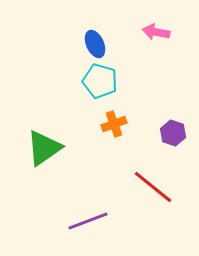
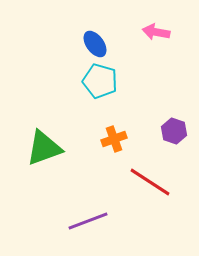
blue ellipse: rotated 12 degrees counterclockwise
orange cross: moved 15 px down
purple hexagon: moved 1 px right, 2 px up
green triangle: rotated 15 degrees clockwise
red line: moved 3 px left, 5 px up; rotated 6 degrees counterclockwise
